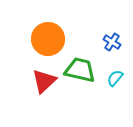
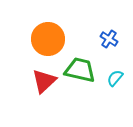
blue cross: moved 3 px left, 3 px up
